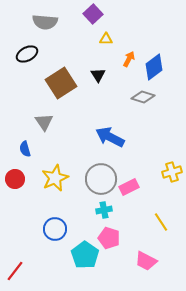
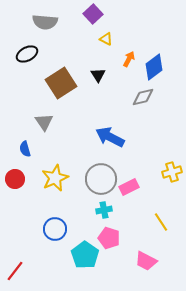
yellow triangle: rotated 24 degrees clockwise
gray diamond: rotated 30 degrees counterclockwise
